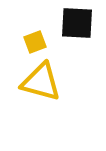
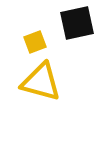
black square: rotated 15 degrees counterclockwise
